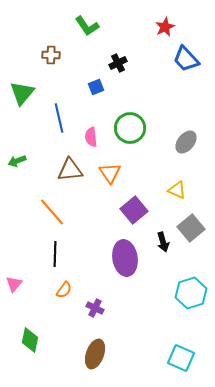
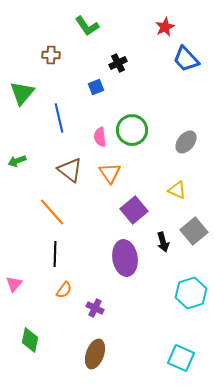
green circle: moved 2 px right, 2 px down
pink semicircle: moved 9 px right
brown triangle: rotated 44 degrees clockwise
gray square: moved 3 px right, 3 px down
